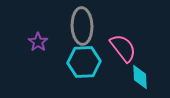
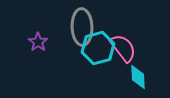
gray ellipse: moved 1 px down
cyan hexagon: moved 14 px right, 14 px up; rotated 12 degrees counterclockwise
cyan diamond: moved 2 px left
